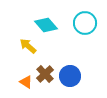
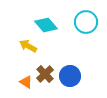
cyan circle: moved 1 px right, 1 px up
yellow arrow: rotated 12 degrees counterclockwise
